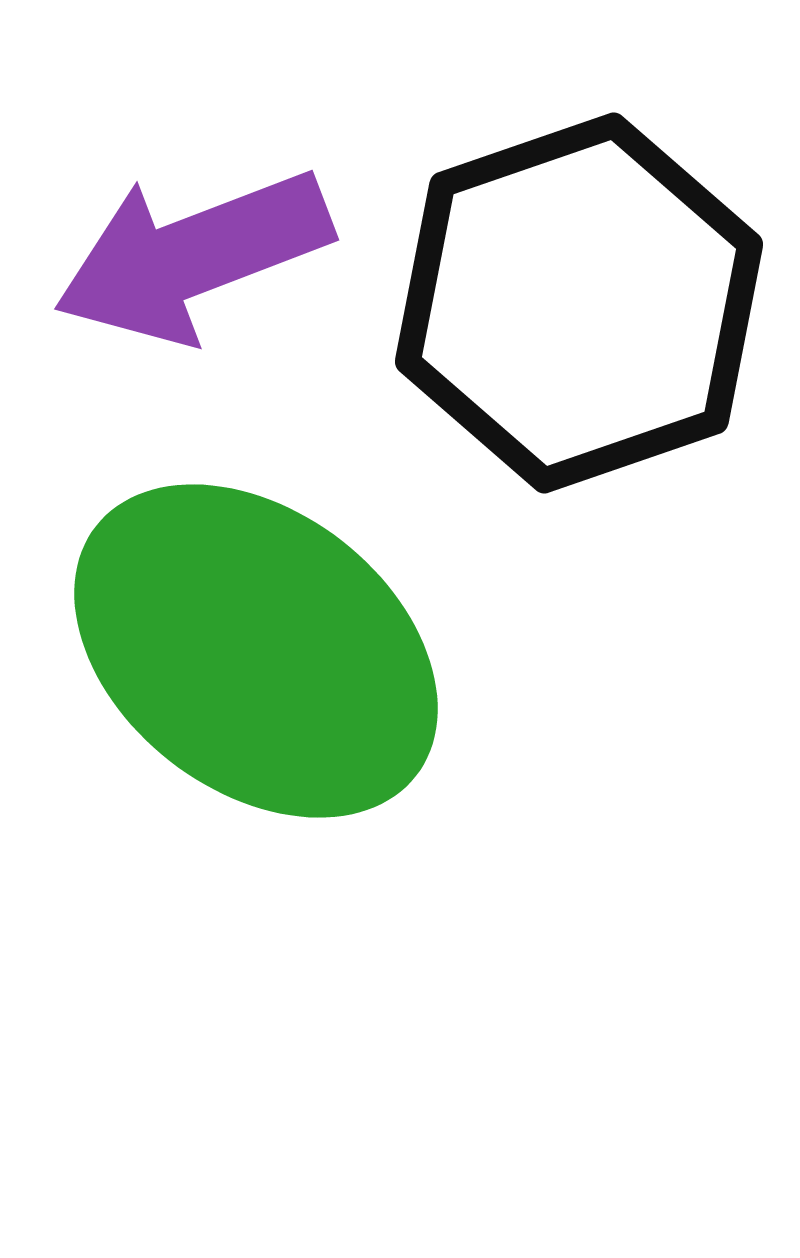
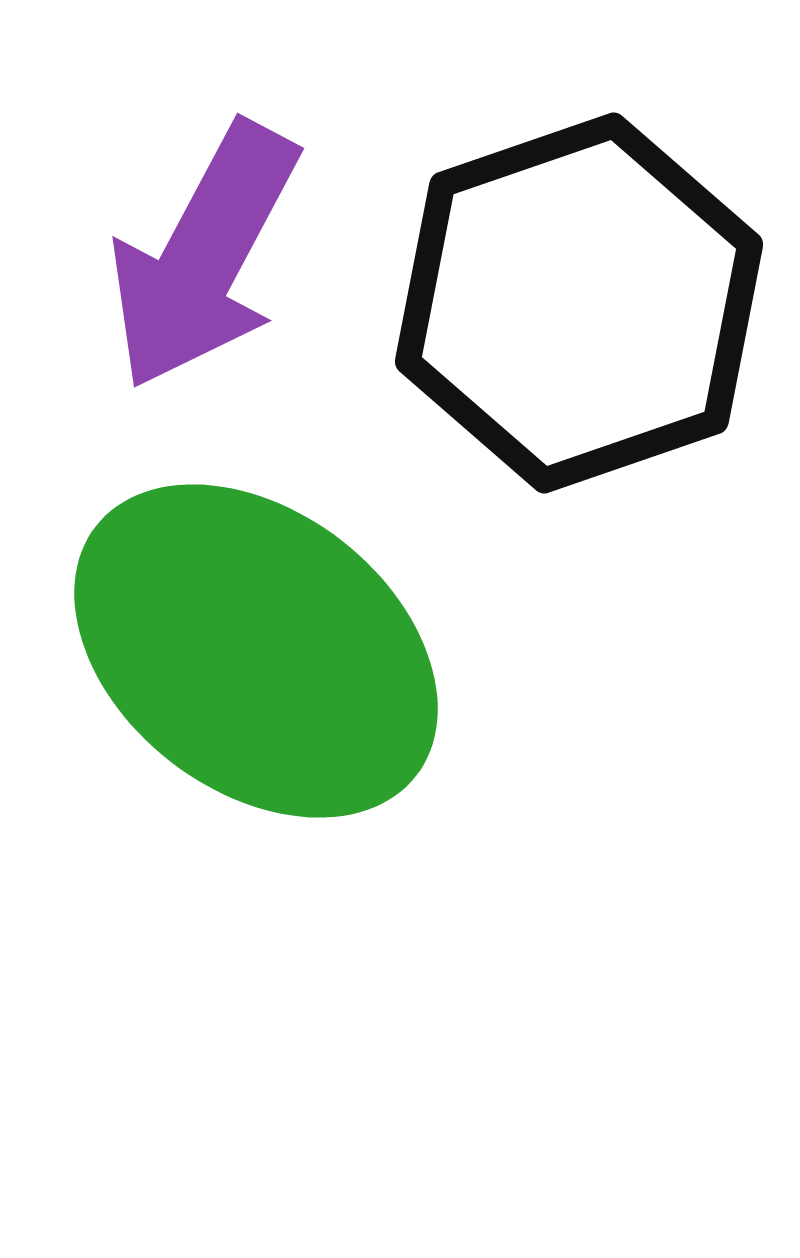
purple arrow: moved 11 px right; rotated 41 degrees counterclockwise
